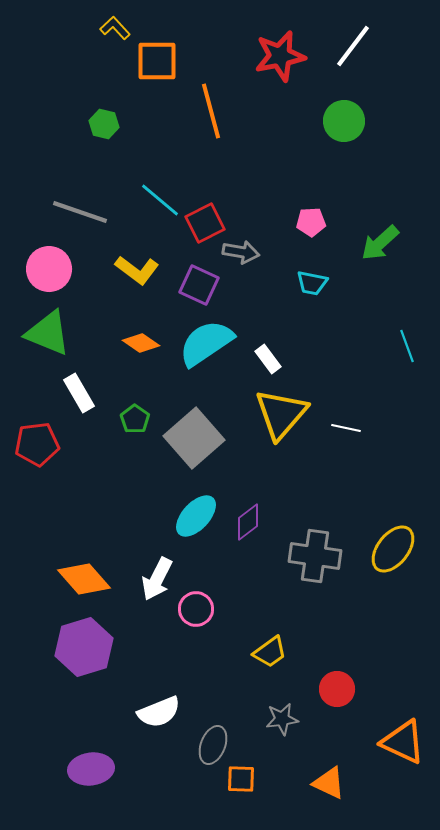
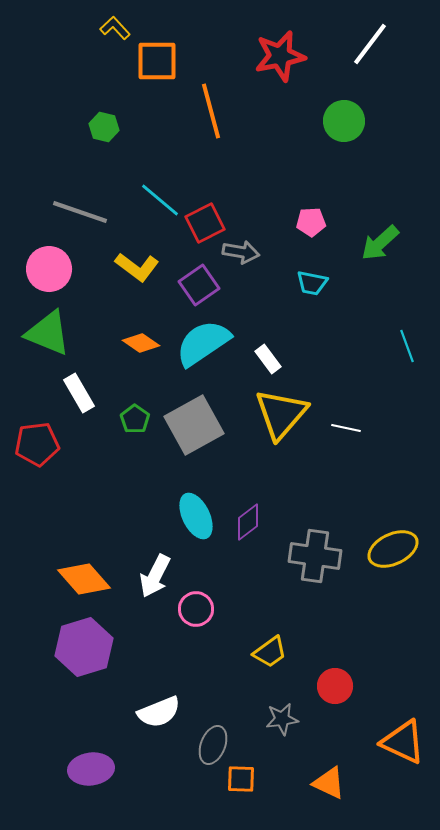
white line at (353, 46): moved 17 px right, 2 px up
green hexagon at (104, 124): moved 3 px down
yellow L-shape at (137, 270): moved 3 px up
purple square at (199, 285): rotated 30 degrees clockwise
cyan semicircle at (206, 343): moved 3 px left
gray square at (194, 438): moved 13 px up; rotated 12 degrees clockwise
cyan ellipse at (196, 516): rotated 69 degrees counterclockwise
yellow ellipse at (393, 549): rotated 27 degrees clockwise
white arrow at (157, 579): moved 2 px left, 3 px up
red circle at (337, 689): moved 2 px left, 3 px up
